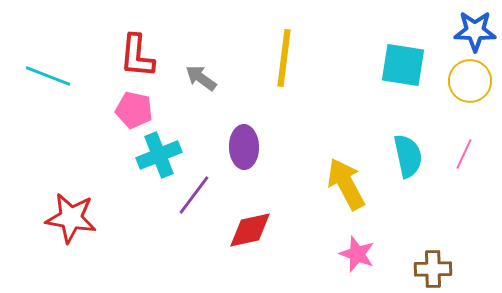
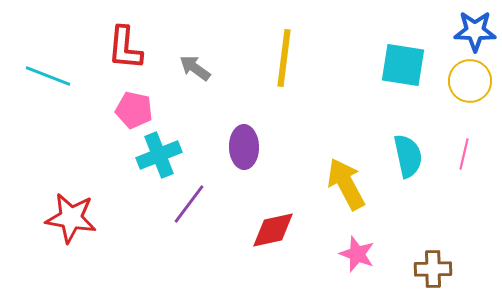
red L-shape: moved 12 px left, 8 px up
gray arrow: moved 6 px left, 10 px up
pink line: rotated 12 degrees counterclockwise
purple line: moved 5 px left, 9 px down
red diamond: moved 23 px right
